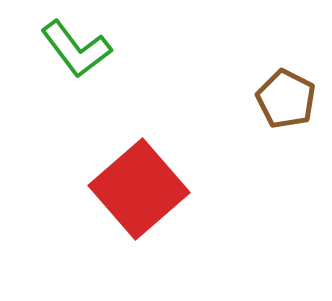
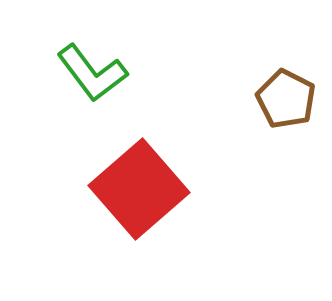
green L-shape: moved 16 px right, 24 px down
